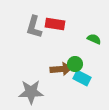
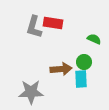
red rectangle: moved 2 px left, 1 px up
green circle: moved 9 px right, 2 px up
cyan rectangle: moved 1 px left, 1 px down; rotated 60 degrees clockwise
